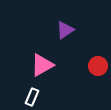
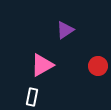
white rectangle: rotated 12 degrees counterclockwise
